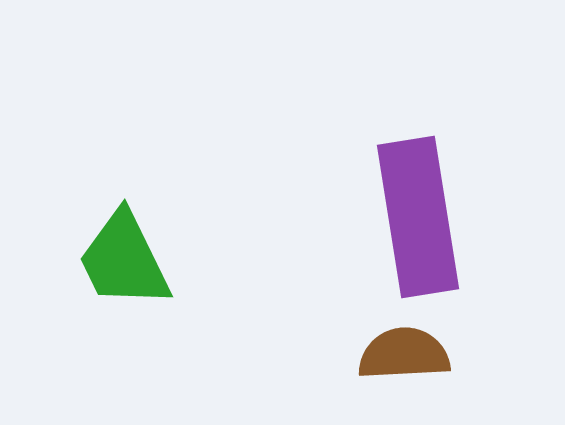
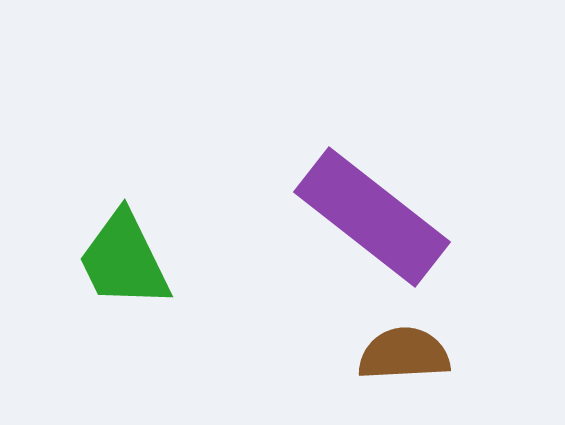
purple rectangle: moved 46 px left; rotated 43 degrees counterclockwise
